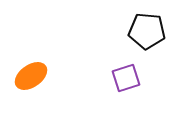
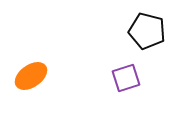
black pentagon: rotated 9 degrees clockwise
